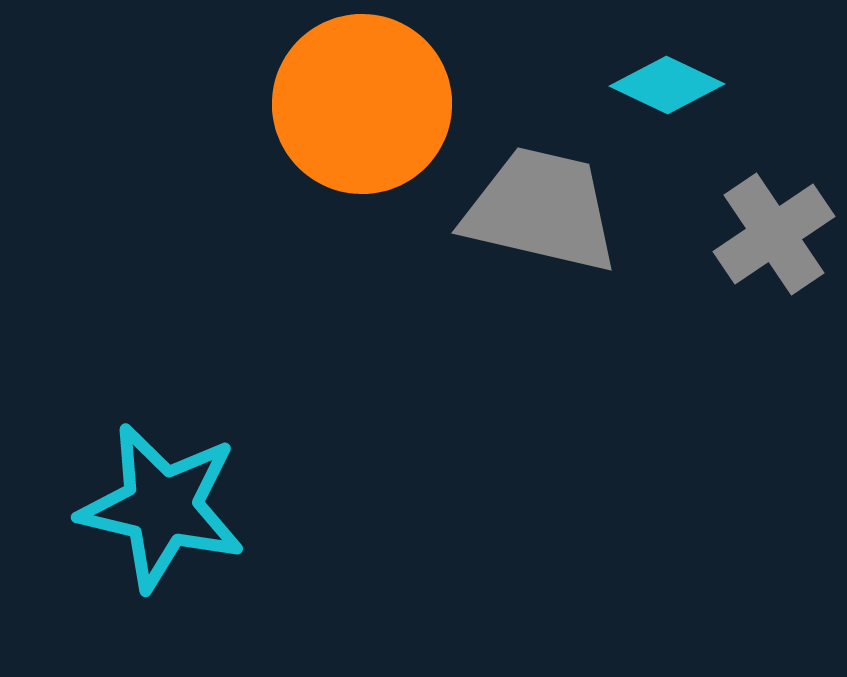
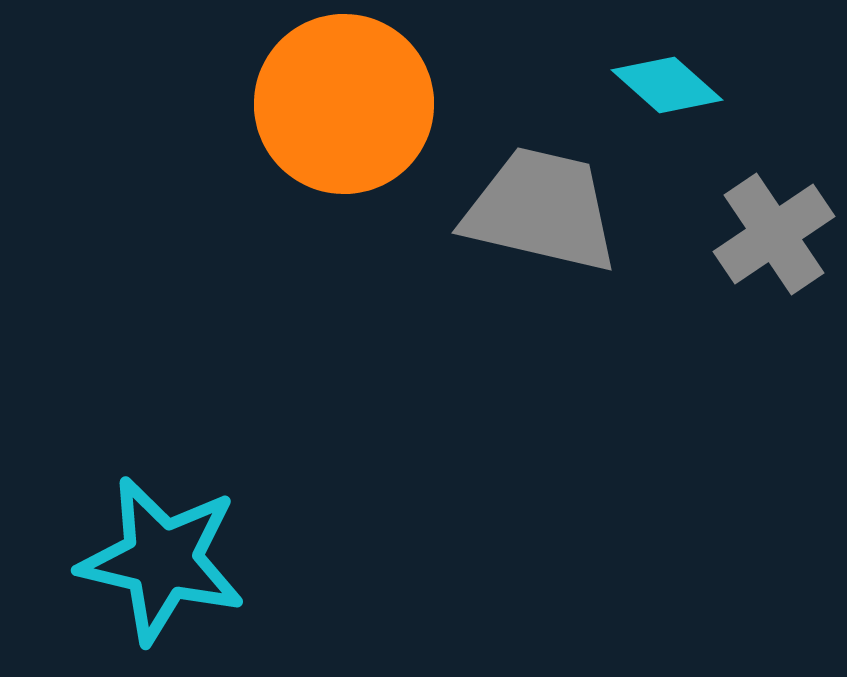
cyan diamond: rotated 16 degrees clockwise
orange circle: moved 18 px left
cyan star: moved 53 px down
